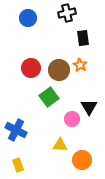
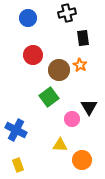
red circle: moved 2 px right, 13 px up
